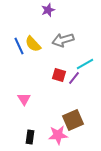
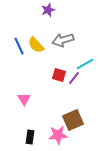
yellow semicircle: moved 3 px right, 1 px down
